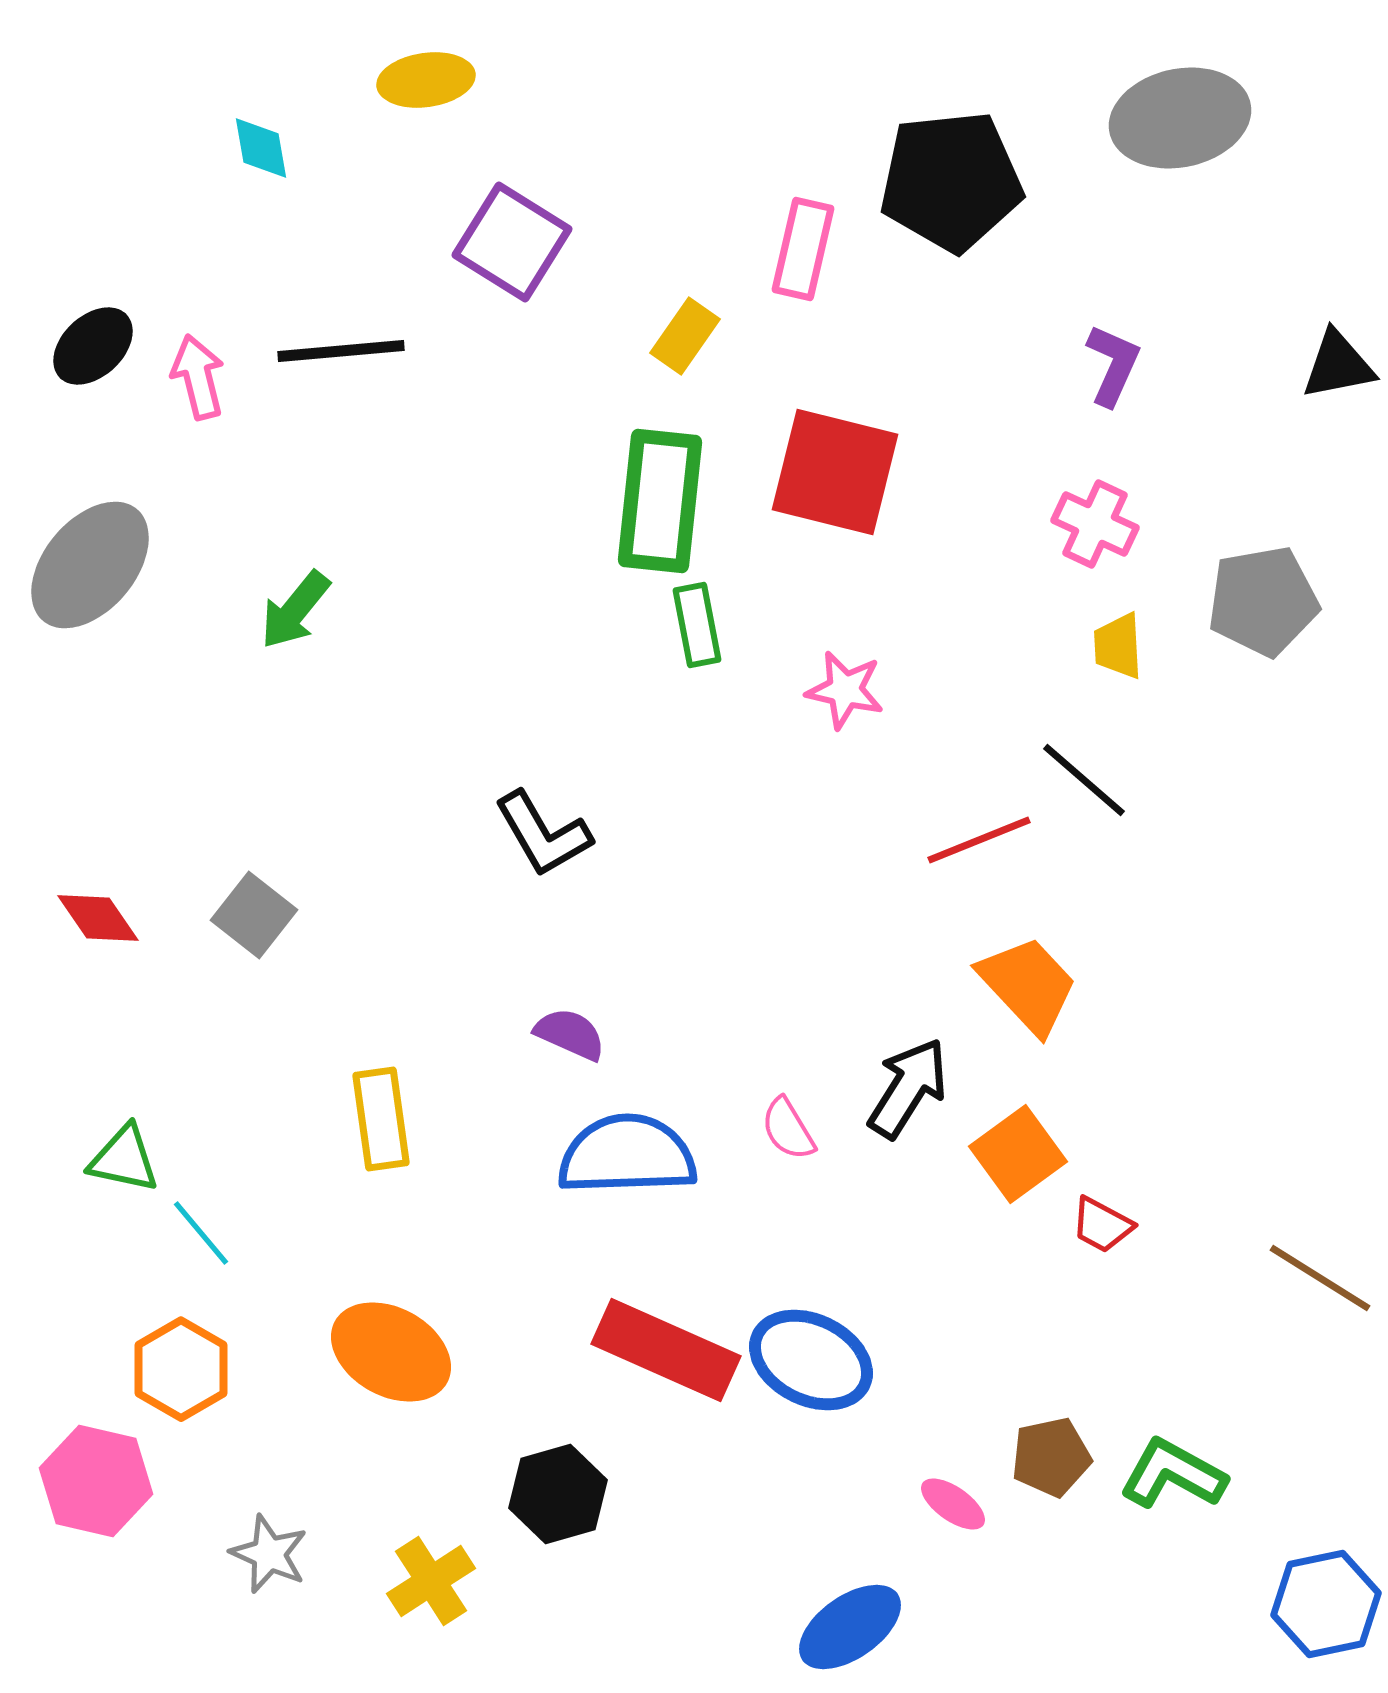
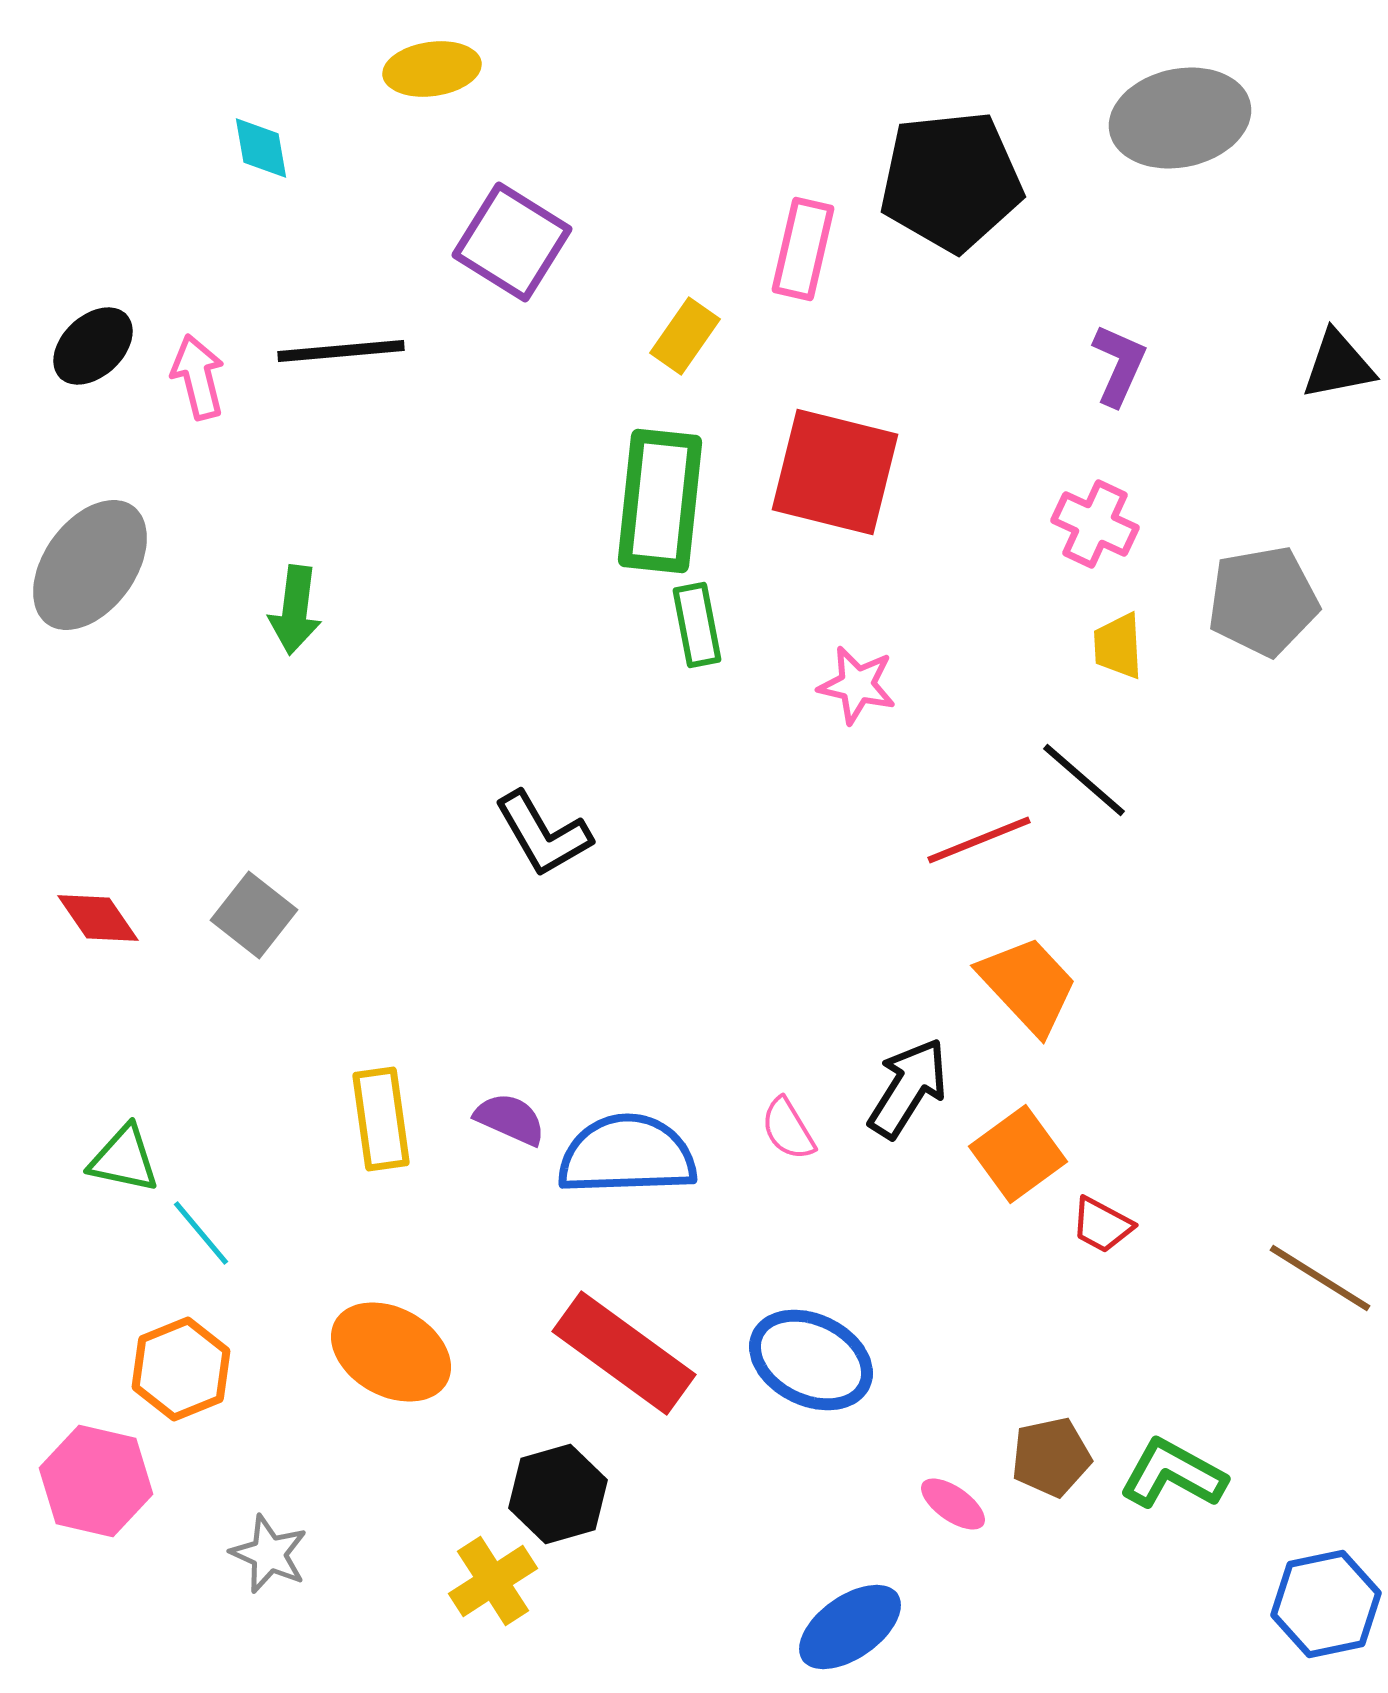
yellow ellipse at (426, 80): moved 6 px right, 11 px up
purple L-shape at (1113, 365): moved 6 px right
gray ellipse at (90, 565): rotated 4 degrees counterclockwise
green arrow at (295, 610): rotated 32 degrees counterclockwise
pink star at (845, 690): moved 12 px right, 5 px up
purple semicircle at (570, 1034): moved 60 px left, 85 px down
red rectangle at (666, 1350): moved 42 px left, 3 px down; rotated 12 degrees clockwise
orange hexagon at (181, 1369): rotated 8 degrees clockwise
yellow cross at (431, 1581): moved 62 px right
